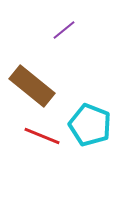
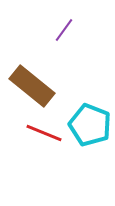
purple line: rotated 15 degrees counterclockwise
red line: moved 2 px right, 3 px up
